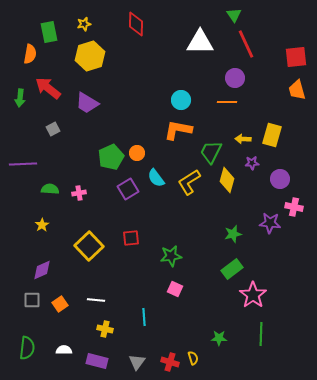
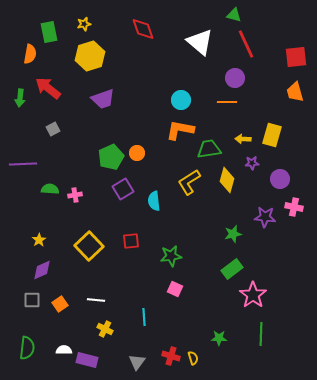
green triangle at (234, 15): rotated 42 degrees counterclockwise
red diamond at (136, 24): moved 7 px right, 5 px down; rotated 20 degrees counterclockwise
white triangle at (200, 42): rotated 40 degrees clockwise
orange trapezoid at (297, 90): moved 2 px left, 2 px down
purple trapezoid at (87, 103): moved 16 px right, 4 px up; rotated 50 degrees counterclockwise
orange L-shape at (178, 130): moved 2 px right
green trapezoid at (211, 152): moved 2 px left, 3 px up; rotated 55 degrees clockwise
cyan semicircle at (156, 178): moved 2 px left, 23 px down; rotated 30 degrees clockwise
purple square at (128, 189): moved 5 px left
pink cross at (79, 193): moved 4 px left, 2 px down
purple star at (270, 223): moved 5 px left, 6 px up
yellow star at (42, 225): moved 3 px left, 15 px down
red square at (131, 238): moved 3 px down
yellow cross at (105, 329): rotated 14 degrees clockwise
purple rectangle at (97, 361): moved 10 px left, 1 px up
red cross at (170, 362): moved 1 px right, 6 px up
